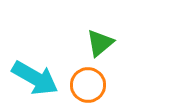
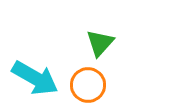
green triangle: rotated 8 degrees counterclockwise
